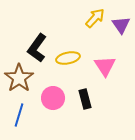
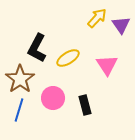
yellow arrow: moved 2 px right
black L-shape: rotated 8 degrees counterclockwise
yellow ellipse: rotated 20 degrees counterclockwise
pink triangle: moved 2 px right, 1 px up
brown star: moved 1 px right, 1 px down
black rectangle: moved 6 px down
blue line: moved 5 px up
